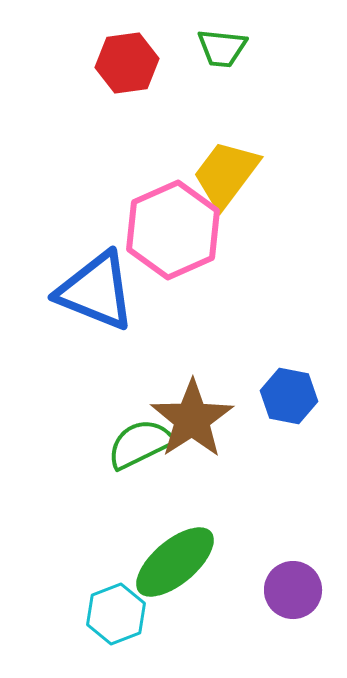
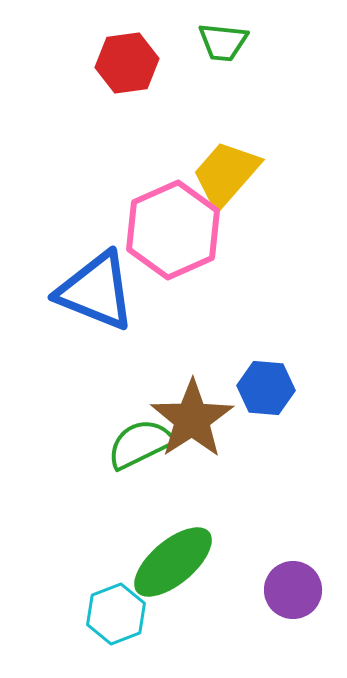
green trapezoid: moved 1 px right, 6 px up
yellow trapezoid: rotated 4 degrees clockwise
blue hexagon: moved 23 px left, 8 px up; rotated 6 degrees counterclockwise
green ellipse: moved 2 px left
